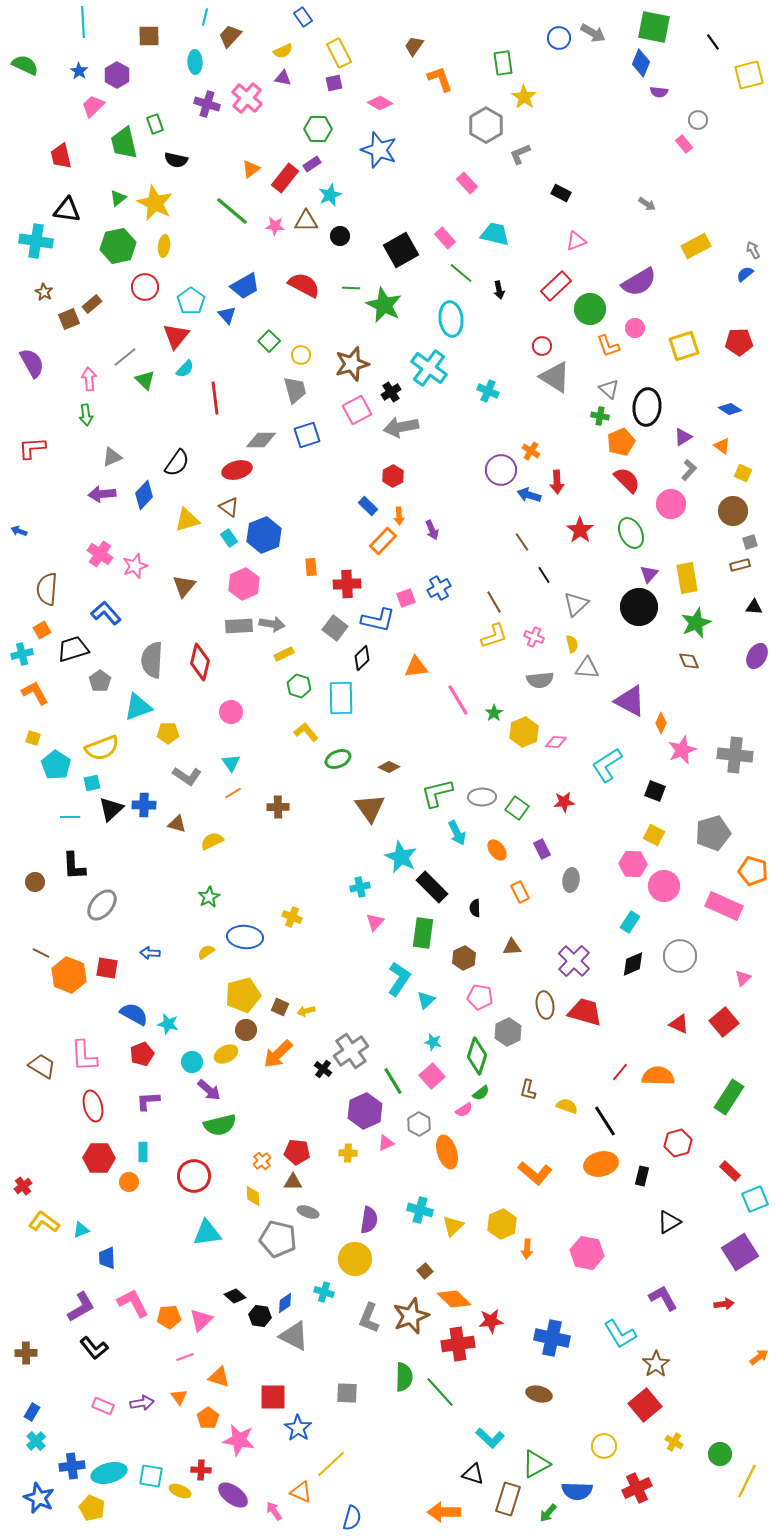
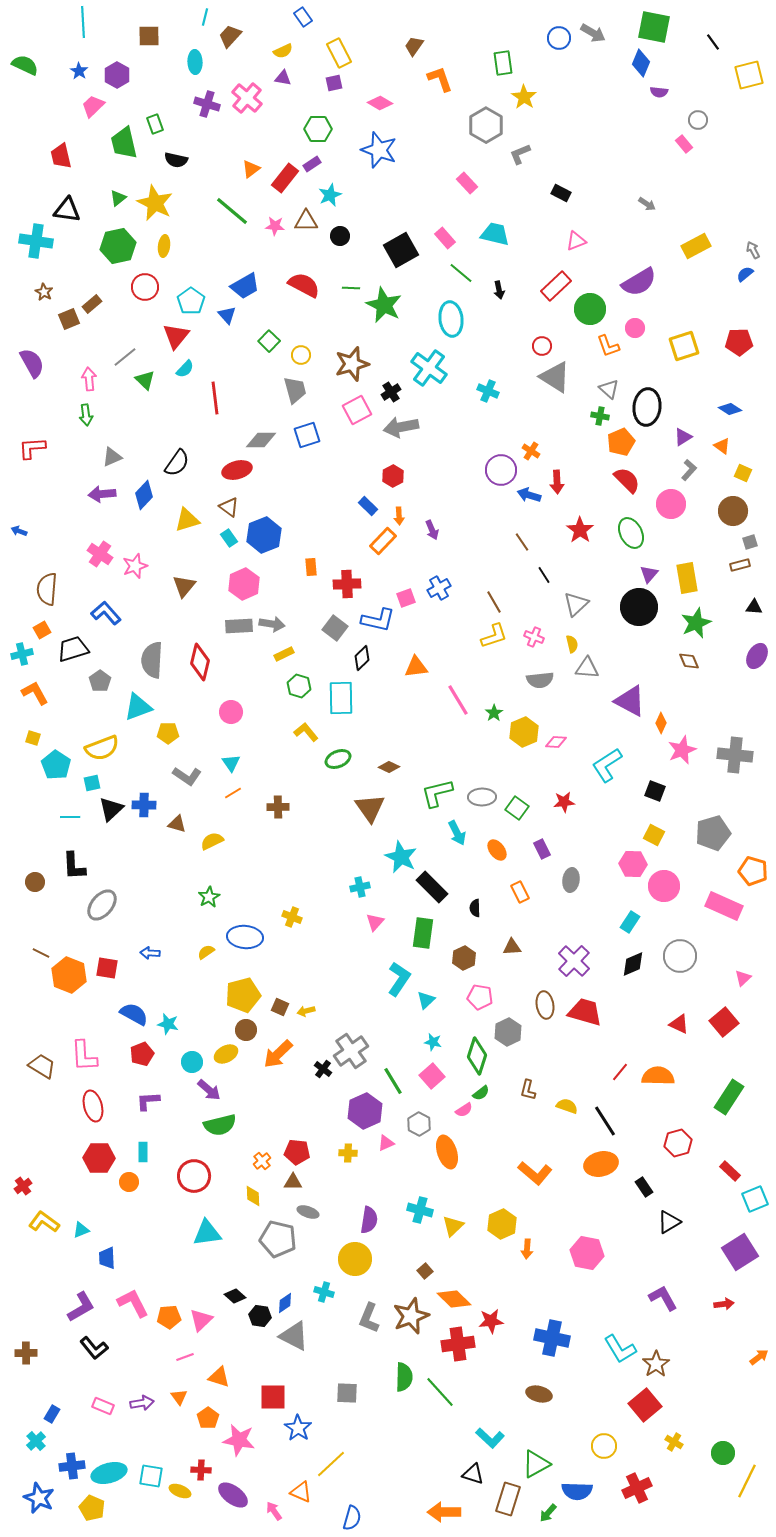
black rectangle at (642, 1176): moved 2 px right, 11 px down; rotated 48 degrees counterclockwise
cyan L-shape at (620, 1334): moved 15 px down
blue rectangle at (32, 1412): moved 20 px right, 2 px down
green circle at (720, 1454): moved 3 px right, 1 px up
